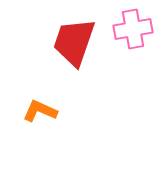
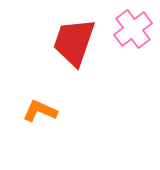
pink cross: rotated 27 degrees counterclockwise
